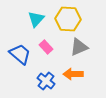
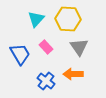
gray triangle: rotated 42 degrees counterclockwise
blue trapezoid: rotated 20 degrees clockwise
